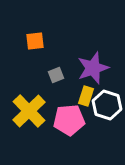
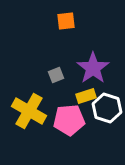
orange square: moved 31 px right, 20 px up
purple star: rotated 16 degrees counterclockwise
yellow rectangle: rotated 54 degrees clockwise
white hexagon: moved 3 px down
yellow cross: rotated 16 degrees counterclockwise
